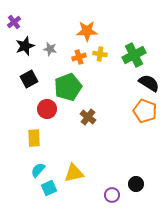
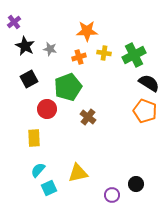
black star: rotated 24 degrees counterclockwise
yellow cross: moved 4 px right, 1 px up
yellow triangle: moved 4 px right
